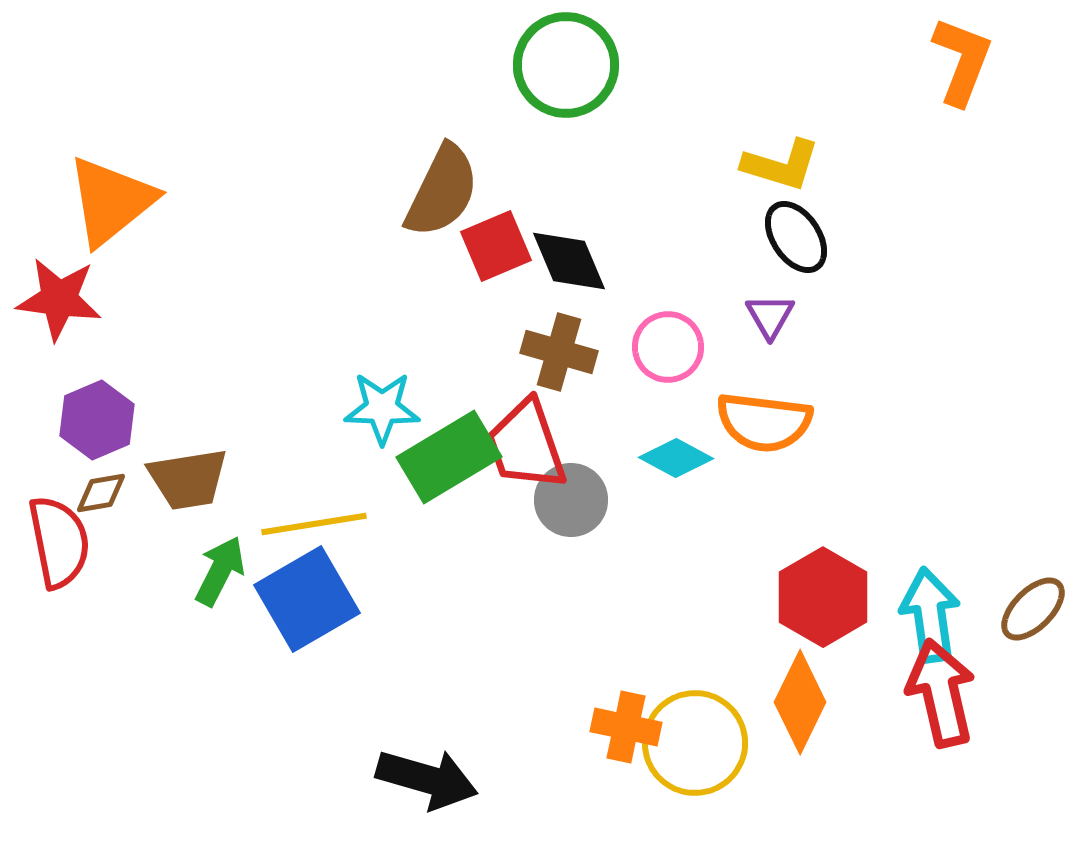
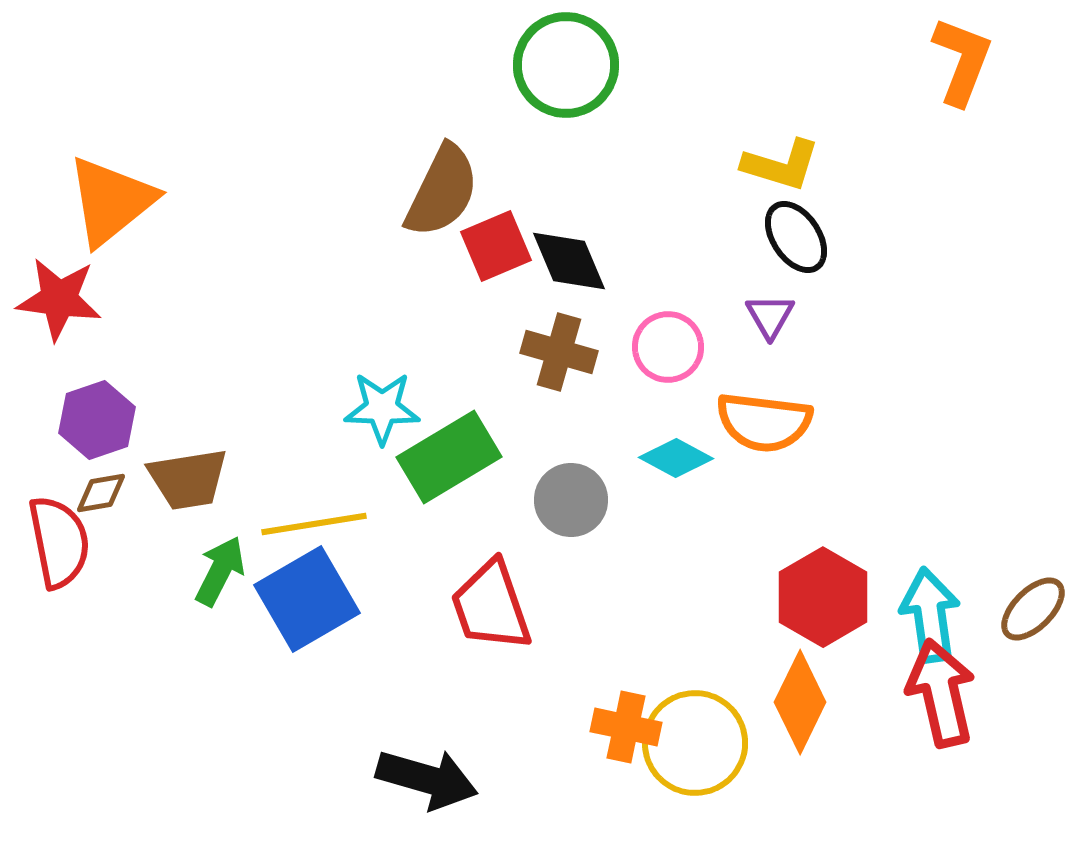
purple hexagon: rotated 4 degrees clockwise
red trapezoid: moved 35 px left, 161 px down
